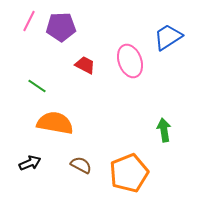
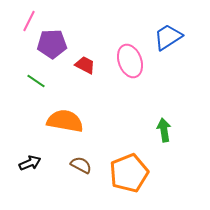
purple pentagon: moved 9 px left, 17 px down
green line: moved 1 px left, 5 px up
orange semicircle: moved 10 px right, 2 px up
